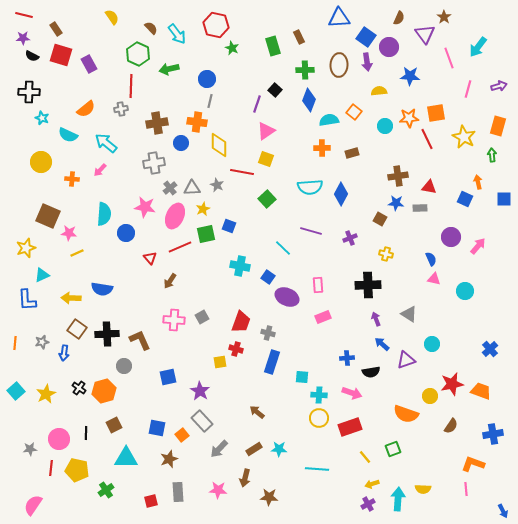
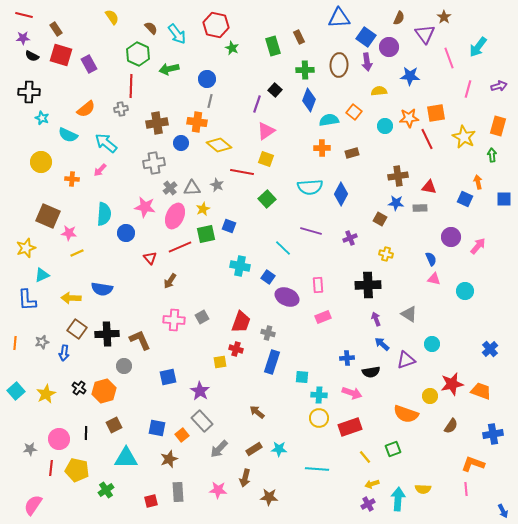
yellow diamond at (219, 145): rotated 50 degrees counterclockwise
